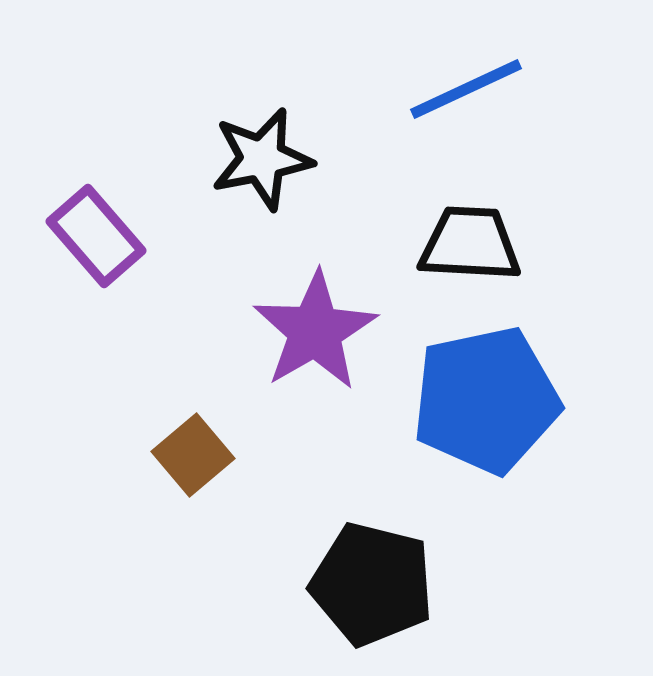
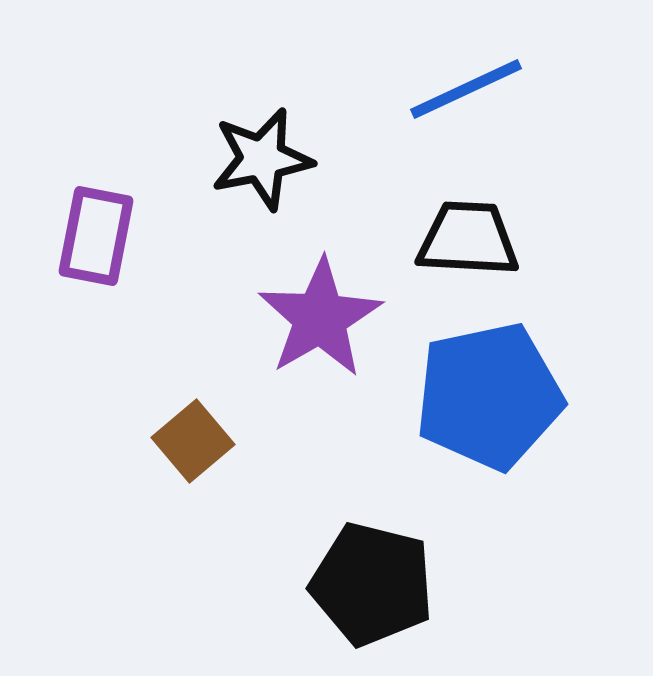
purple rectangle: rotated 52 degrees clockwise
black trapezoid: moved 2 px left, 5 px up
purple star: moved 5 px right, 13 px up
blue pentagon: moved 3 px right, 4 px up
brown square: moved 14 px up
